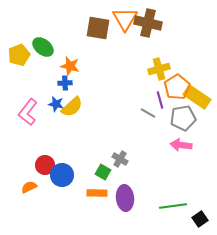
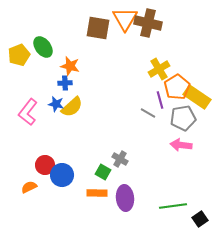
green ellipse: rotated 15 degrees clockwise
yellow cross: rotated 15 degrees counterclockwise
